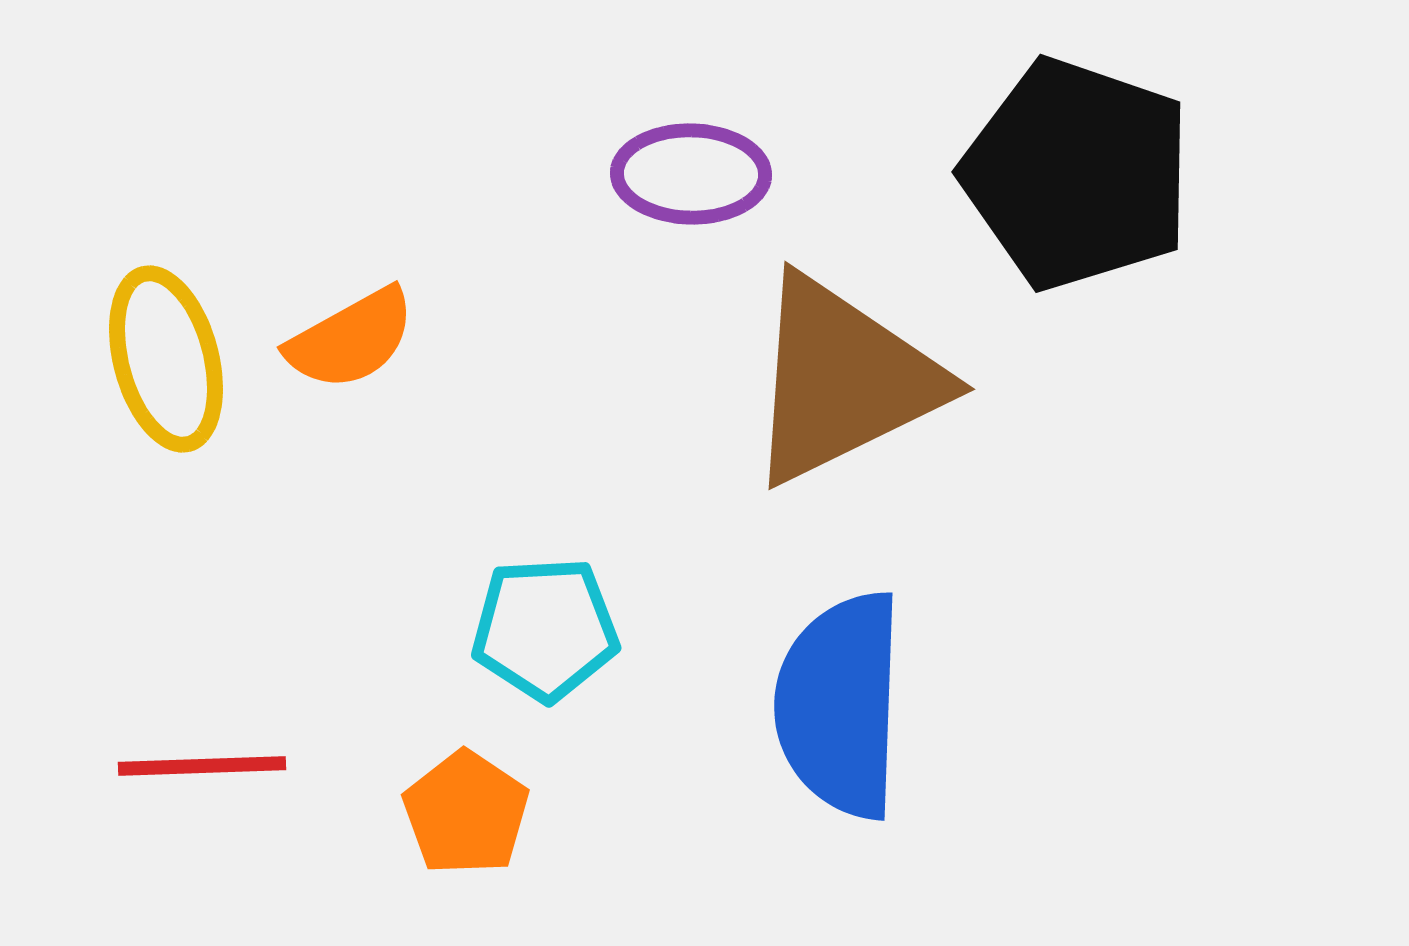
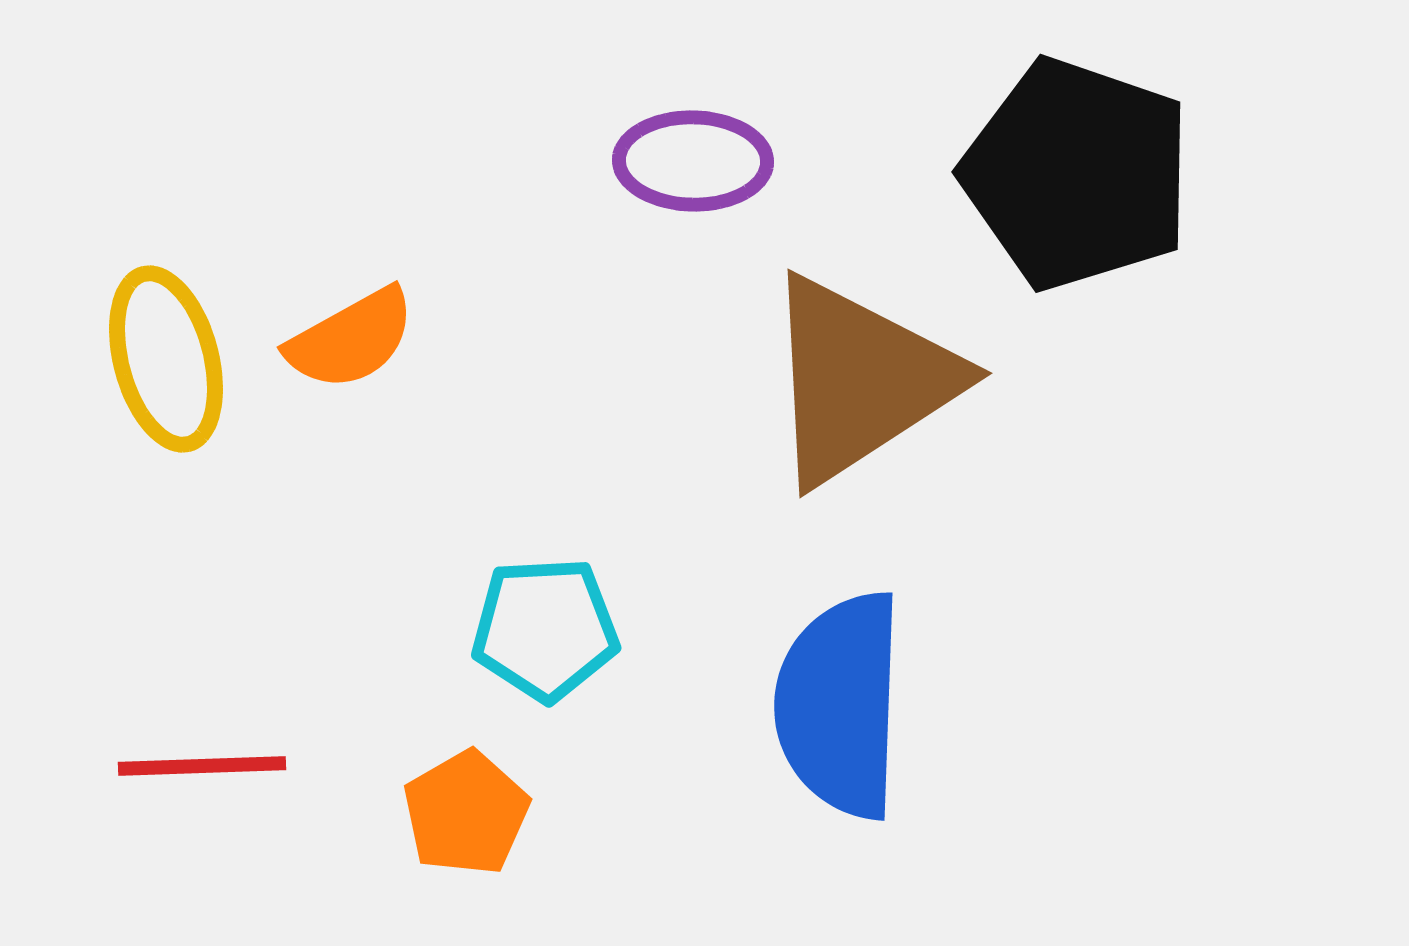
purple ellipse: moved 2 px right, 13 px up
brown triangle: moved 17 px right; rotated 7 degrees counterclockwise
orange pentagon: rotated 8 degrees clockwise
